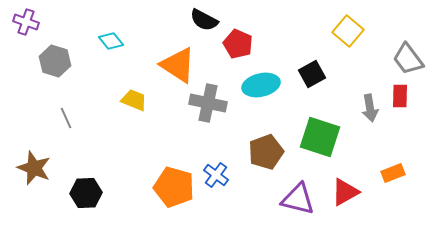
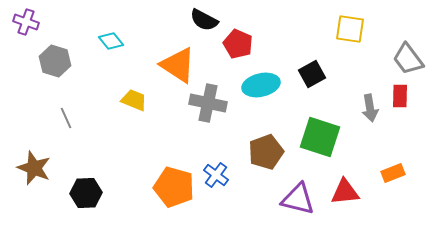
yellow square: moved 2 px right, 2 px up; rotated 32 degrees counterclockwise
red triangle: rotated 24 degrees clockwise
